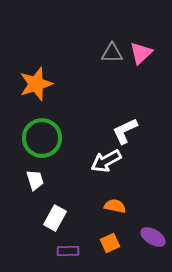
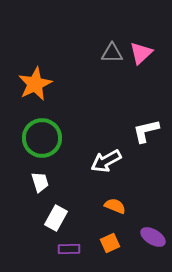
orange star: moved 1 px left; rotated 8 degrees counterclockwise
white L-shape: moved 21 px right; rotated 12 degrees clockwise
white trapezoid: moved 5 px right, 2 px down
orange semicircle: rotated 10 degrees clockwise
white rectangle: moved 1 px right
purple rectangle: moved 1 px right, 2 px up
